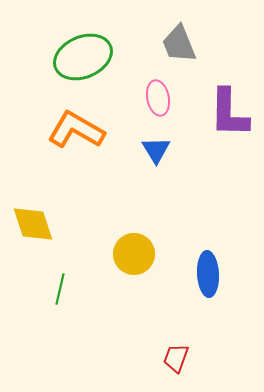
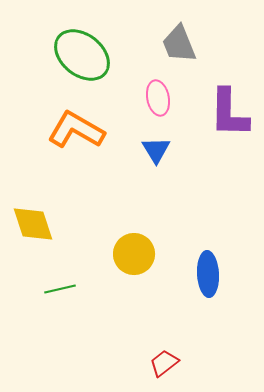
green ellipse: moved 1 px left, 2 px up; rotated 62 degrees clockwise
green line: rotated 64 degrees clockwise
red trapezoid: moved 12 px left, 5 px down; rotated 32 degrees clockwise
